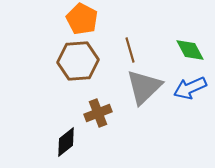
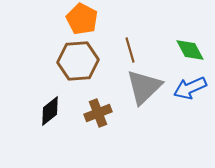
black diamond: moved 16 px left, 31 px up
